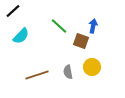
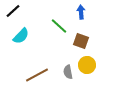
blue arrow: moved 12 px left, 14 px up; rotated 16 degrees counterclockwise
yellow circle: moved 5 px left, 2 px up
brown line: rotated 10 degrees counterclockwise
